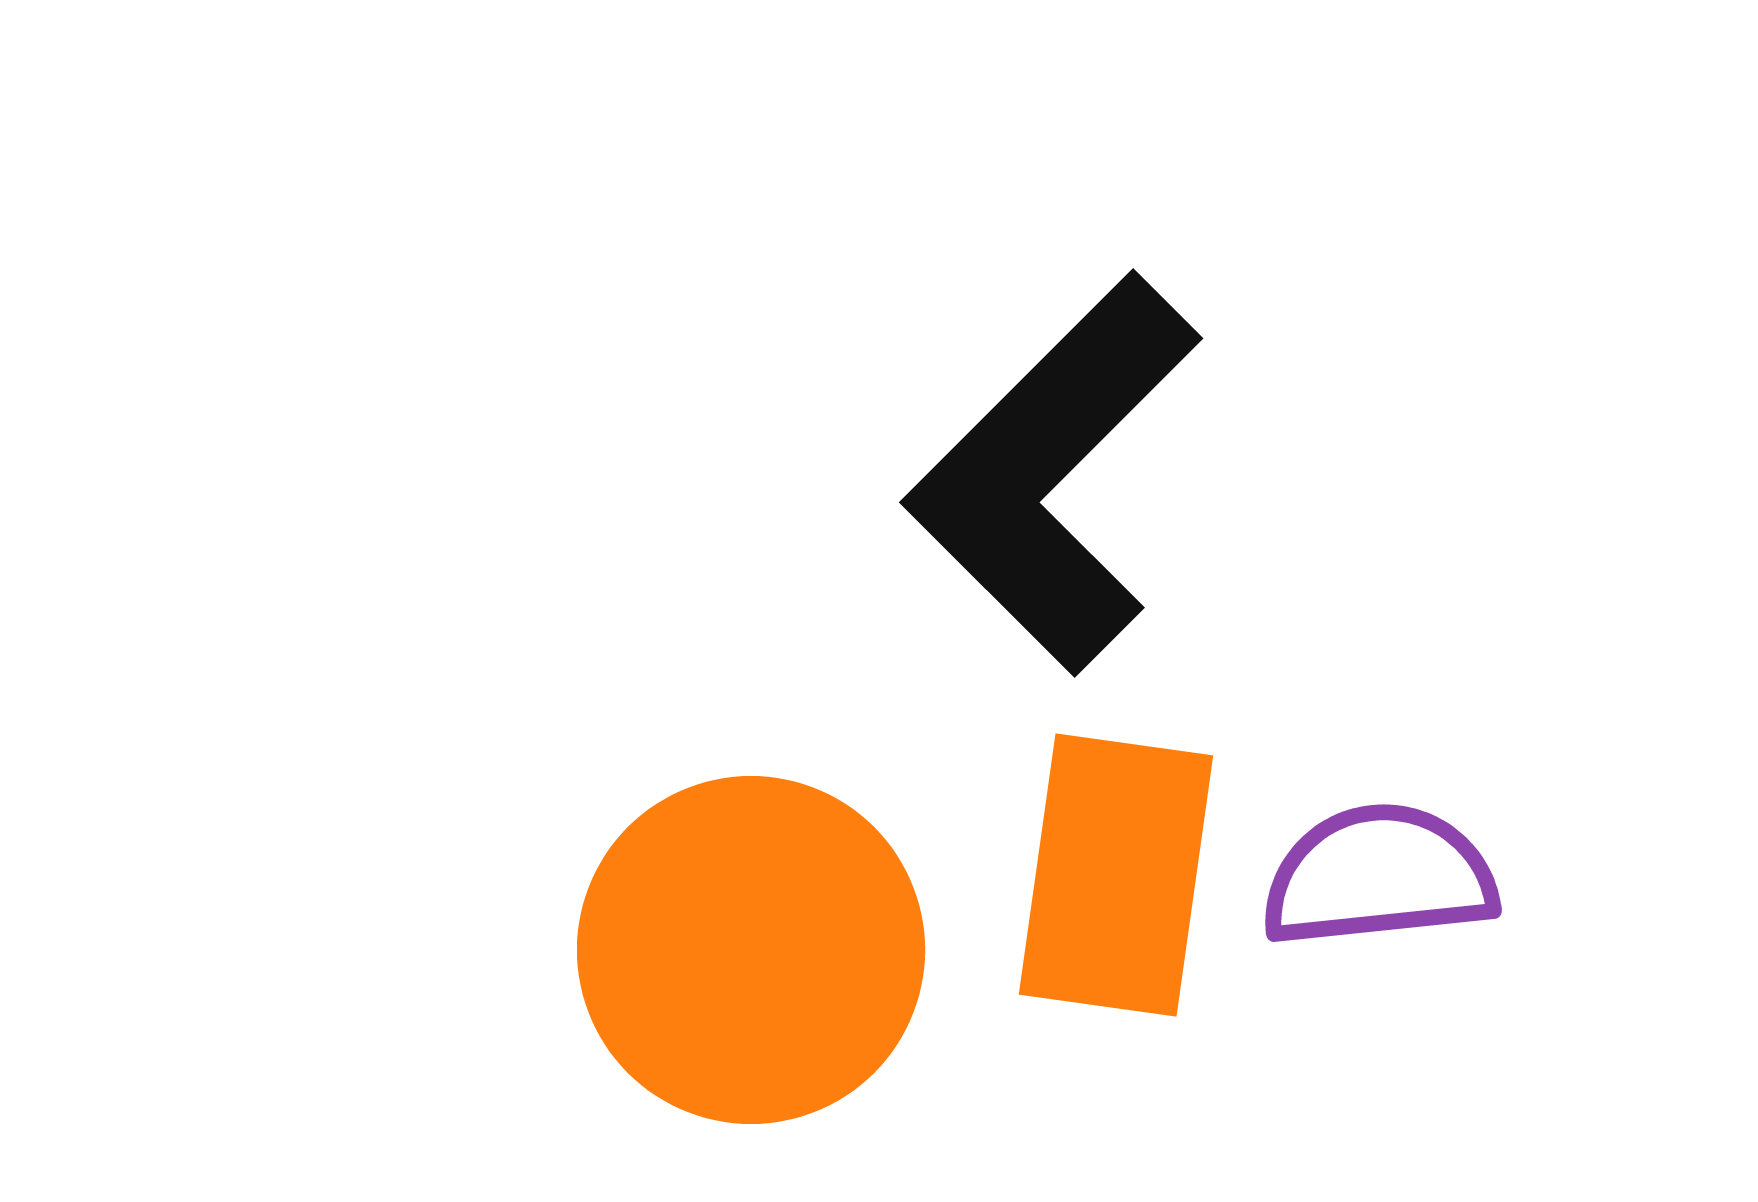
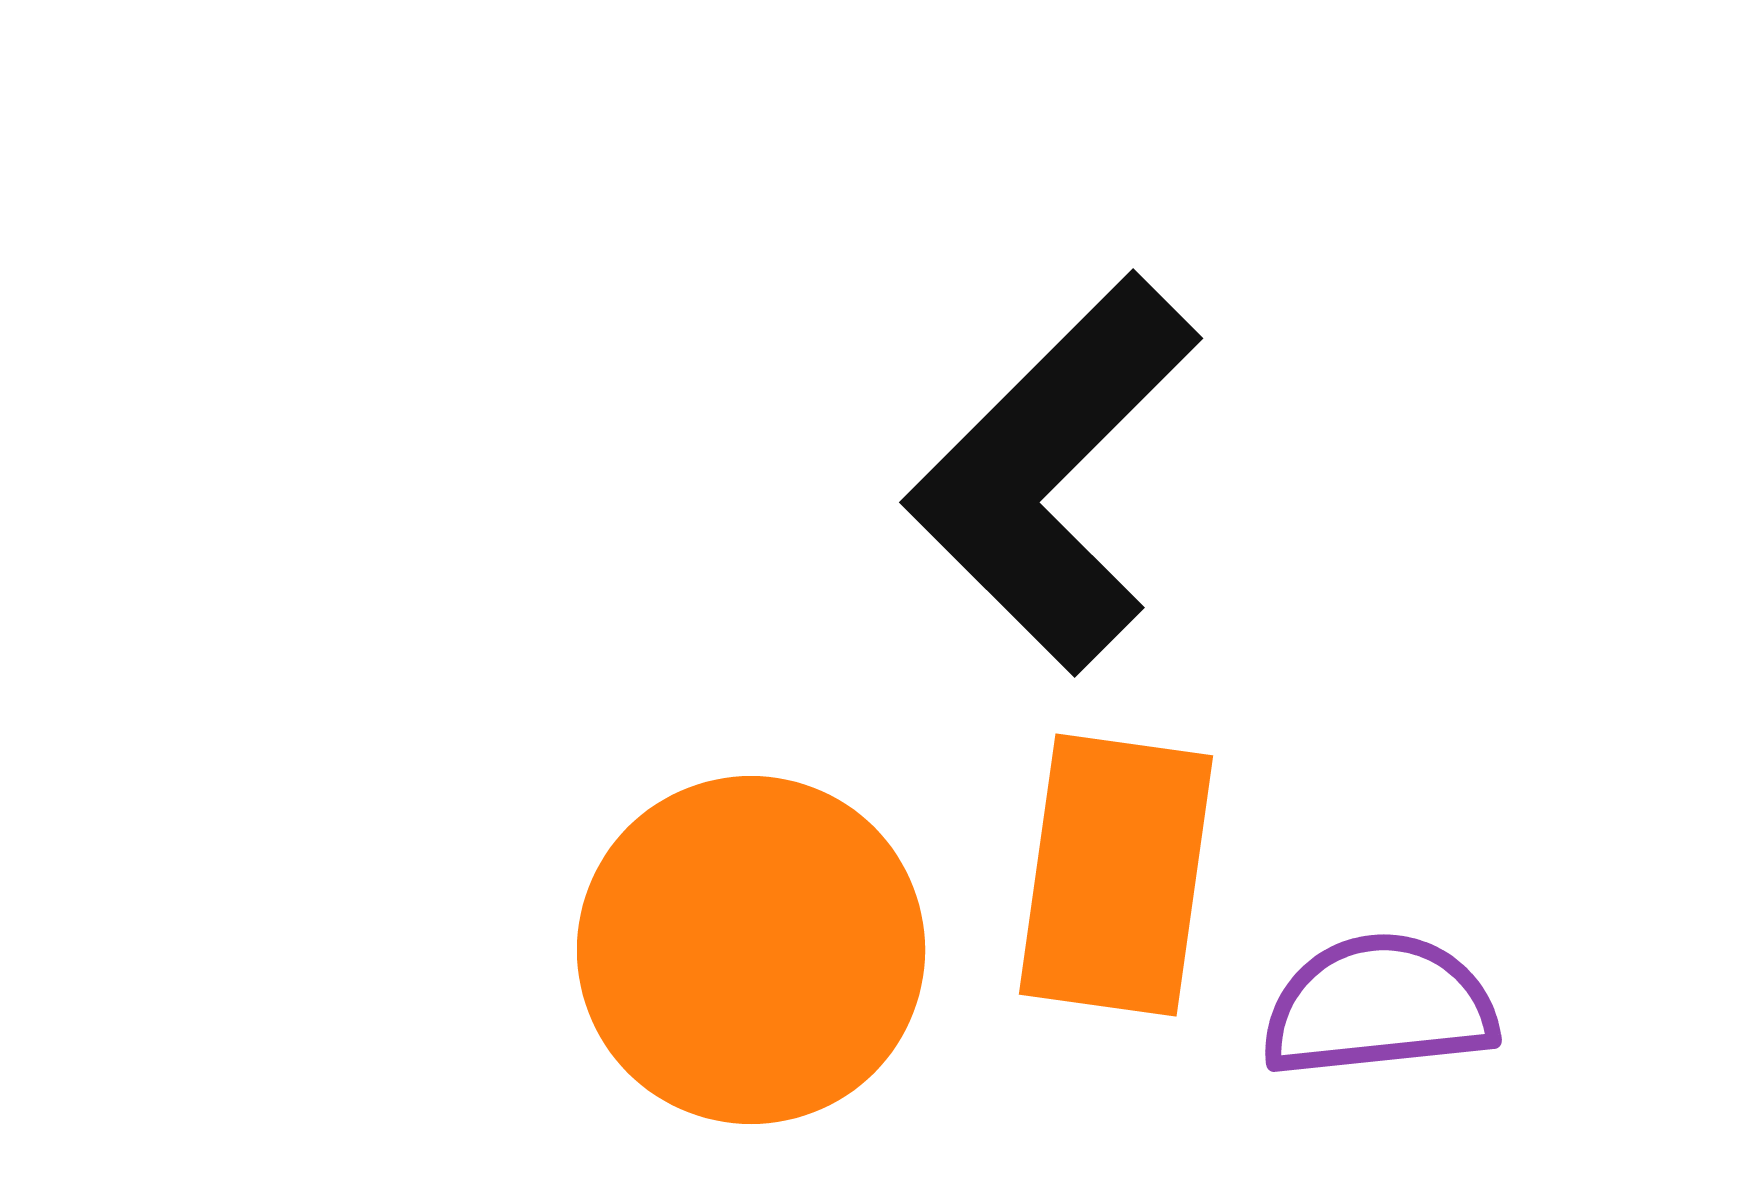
purple semicircle: moved 130 px down
